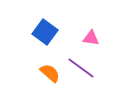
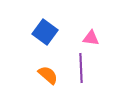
purple line: rotated 52 degrees clockwise
orange semicircle: moved 2 px left, 2 px down
